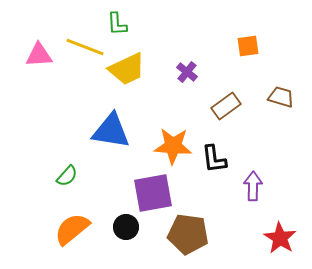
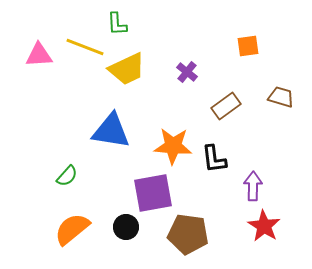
red star: moved 16 px left, 12 px up
